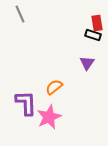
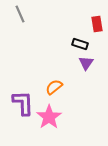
red rectangle: moved 1 px down
black rectangle: moved 13 px left, 9 px down
purple triangle: moved 1 px left
purple L-shape: moved 3 px left
pink star: rotated 10 degrees counterclockwise
